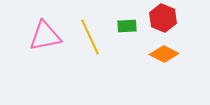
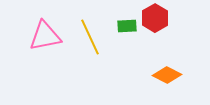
red hexagon: moved 8 px left; rotated 8 degrees clockwise
orange diamond: moved 3 px right, 21 px down
